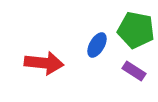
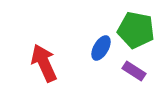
blue ellipse: moved 4 px right, 3 px down
red arrow: rotated 120 degrees counterclockwise
